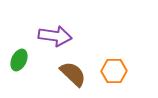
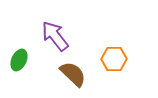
purple arrow: rotated 136 degrees counterclockwise
orange hexagon: moved 12 px up
